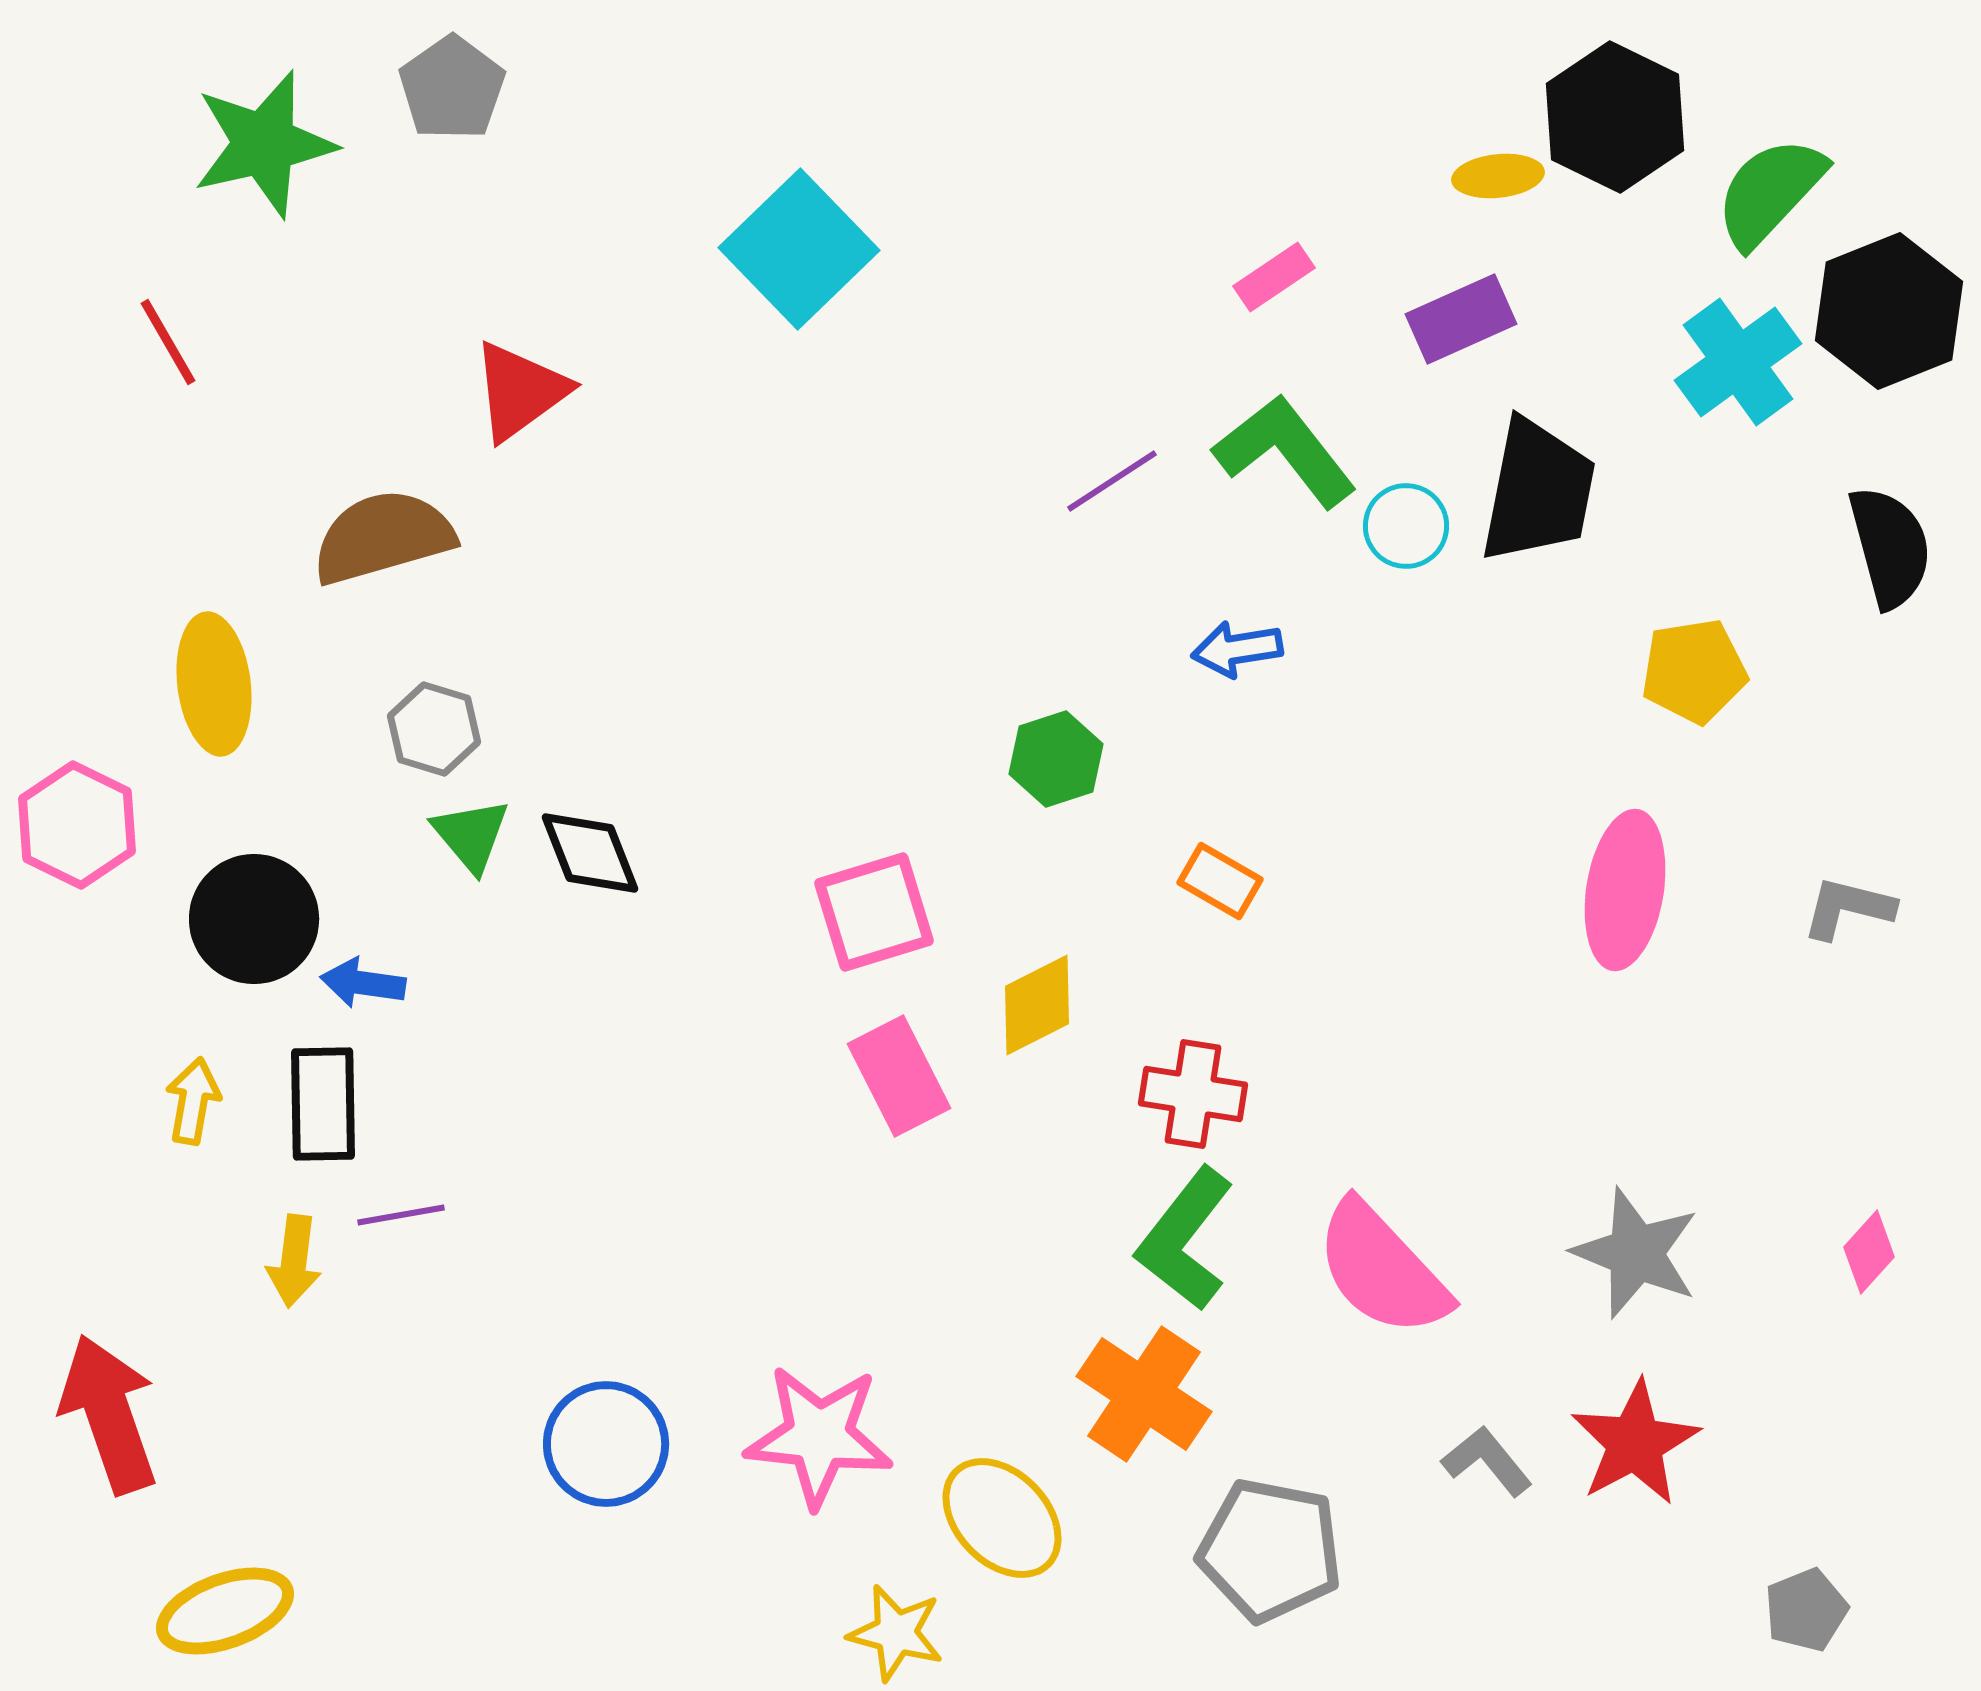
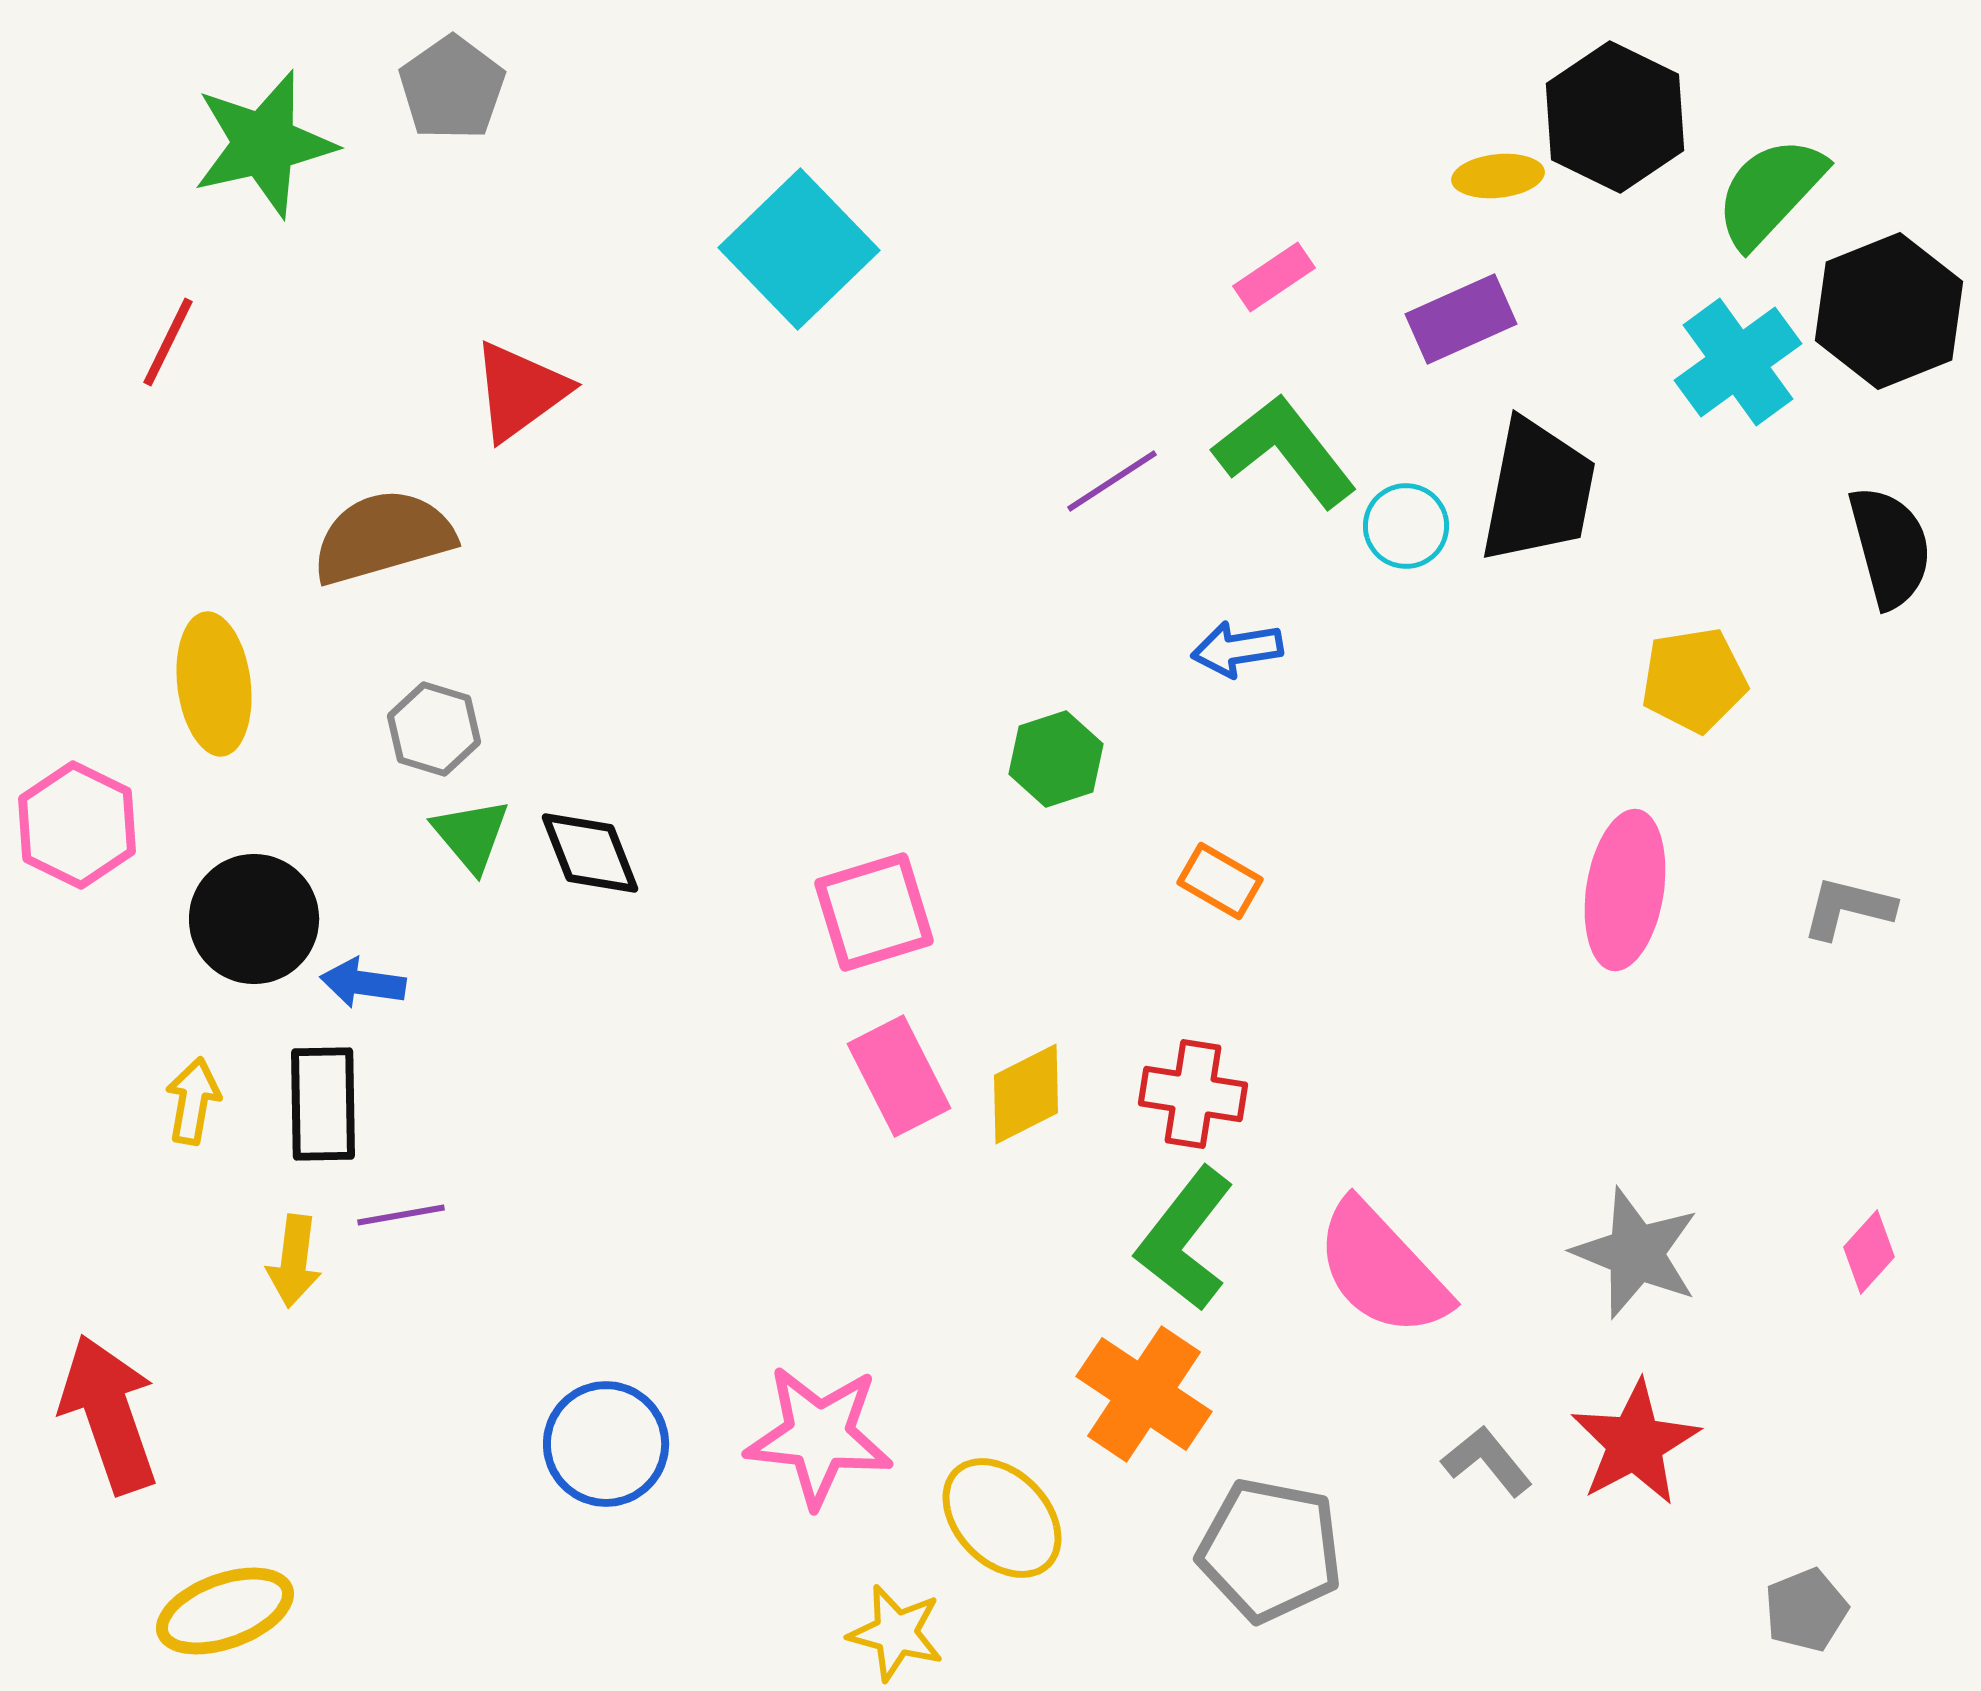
red line at (168, 342): rotated 56 degrees clockwise
yellow pentagon at (1694, 671): moved 9 px down
yellow diamond at (1037, 1005): moved 11 px left, 89 px down
